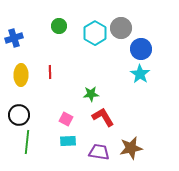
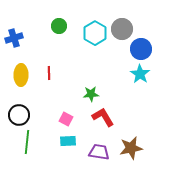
gray circle: moved 1 px right, 1 px down
red line: moved 1 px left, 1 px down
